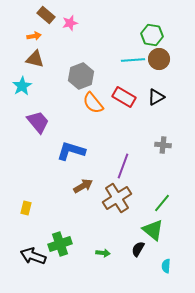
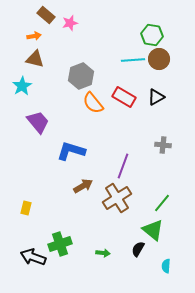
black arrow: moved 1 px down
